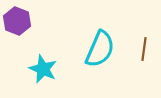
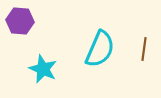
purple hexagon: moved 3 px right; rotated 16 degrees counterclockwise
